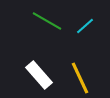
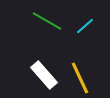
white rectangle: moved 5 px right
